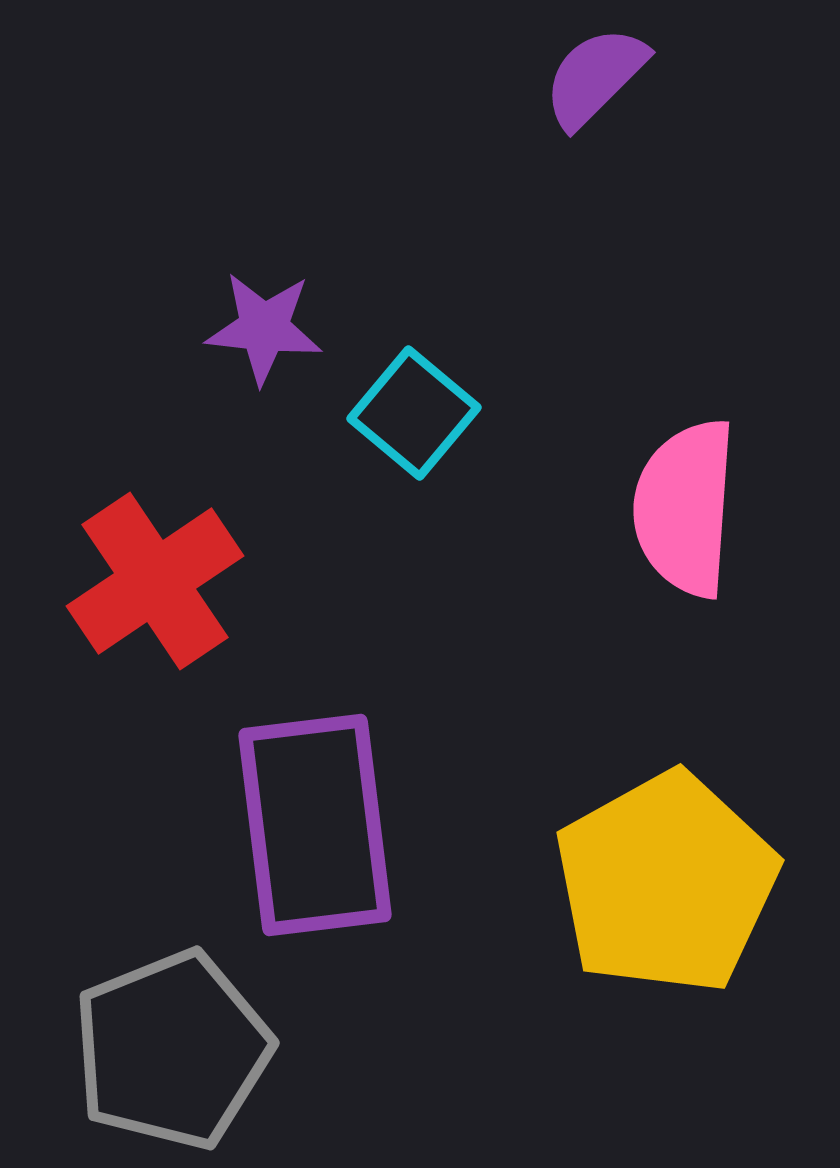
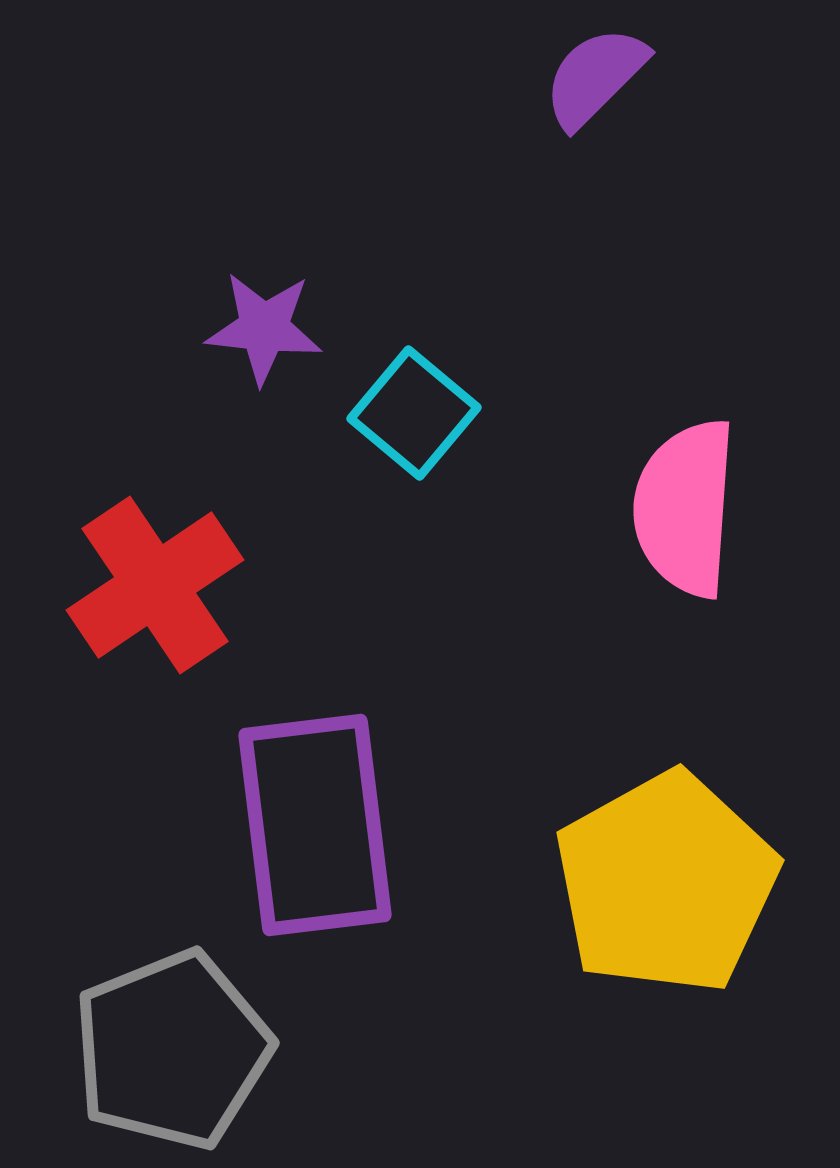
red cross: moved 4 px down
